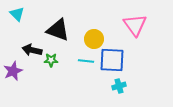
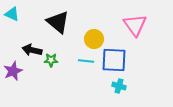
cyan triangle: moved 5 px left; rotated 21 degrees counterclockwise
black triangle: moved 8 px up; rotated 20 degrees clockwise
blue square: moved 2 px right
cyan cross: rotated 32 degrees clockwise
